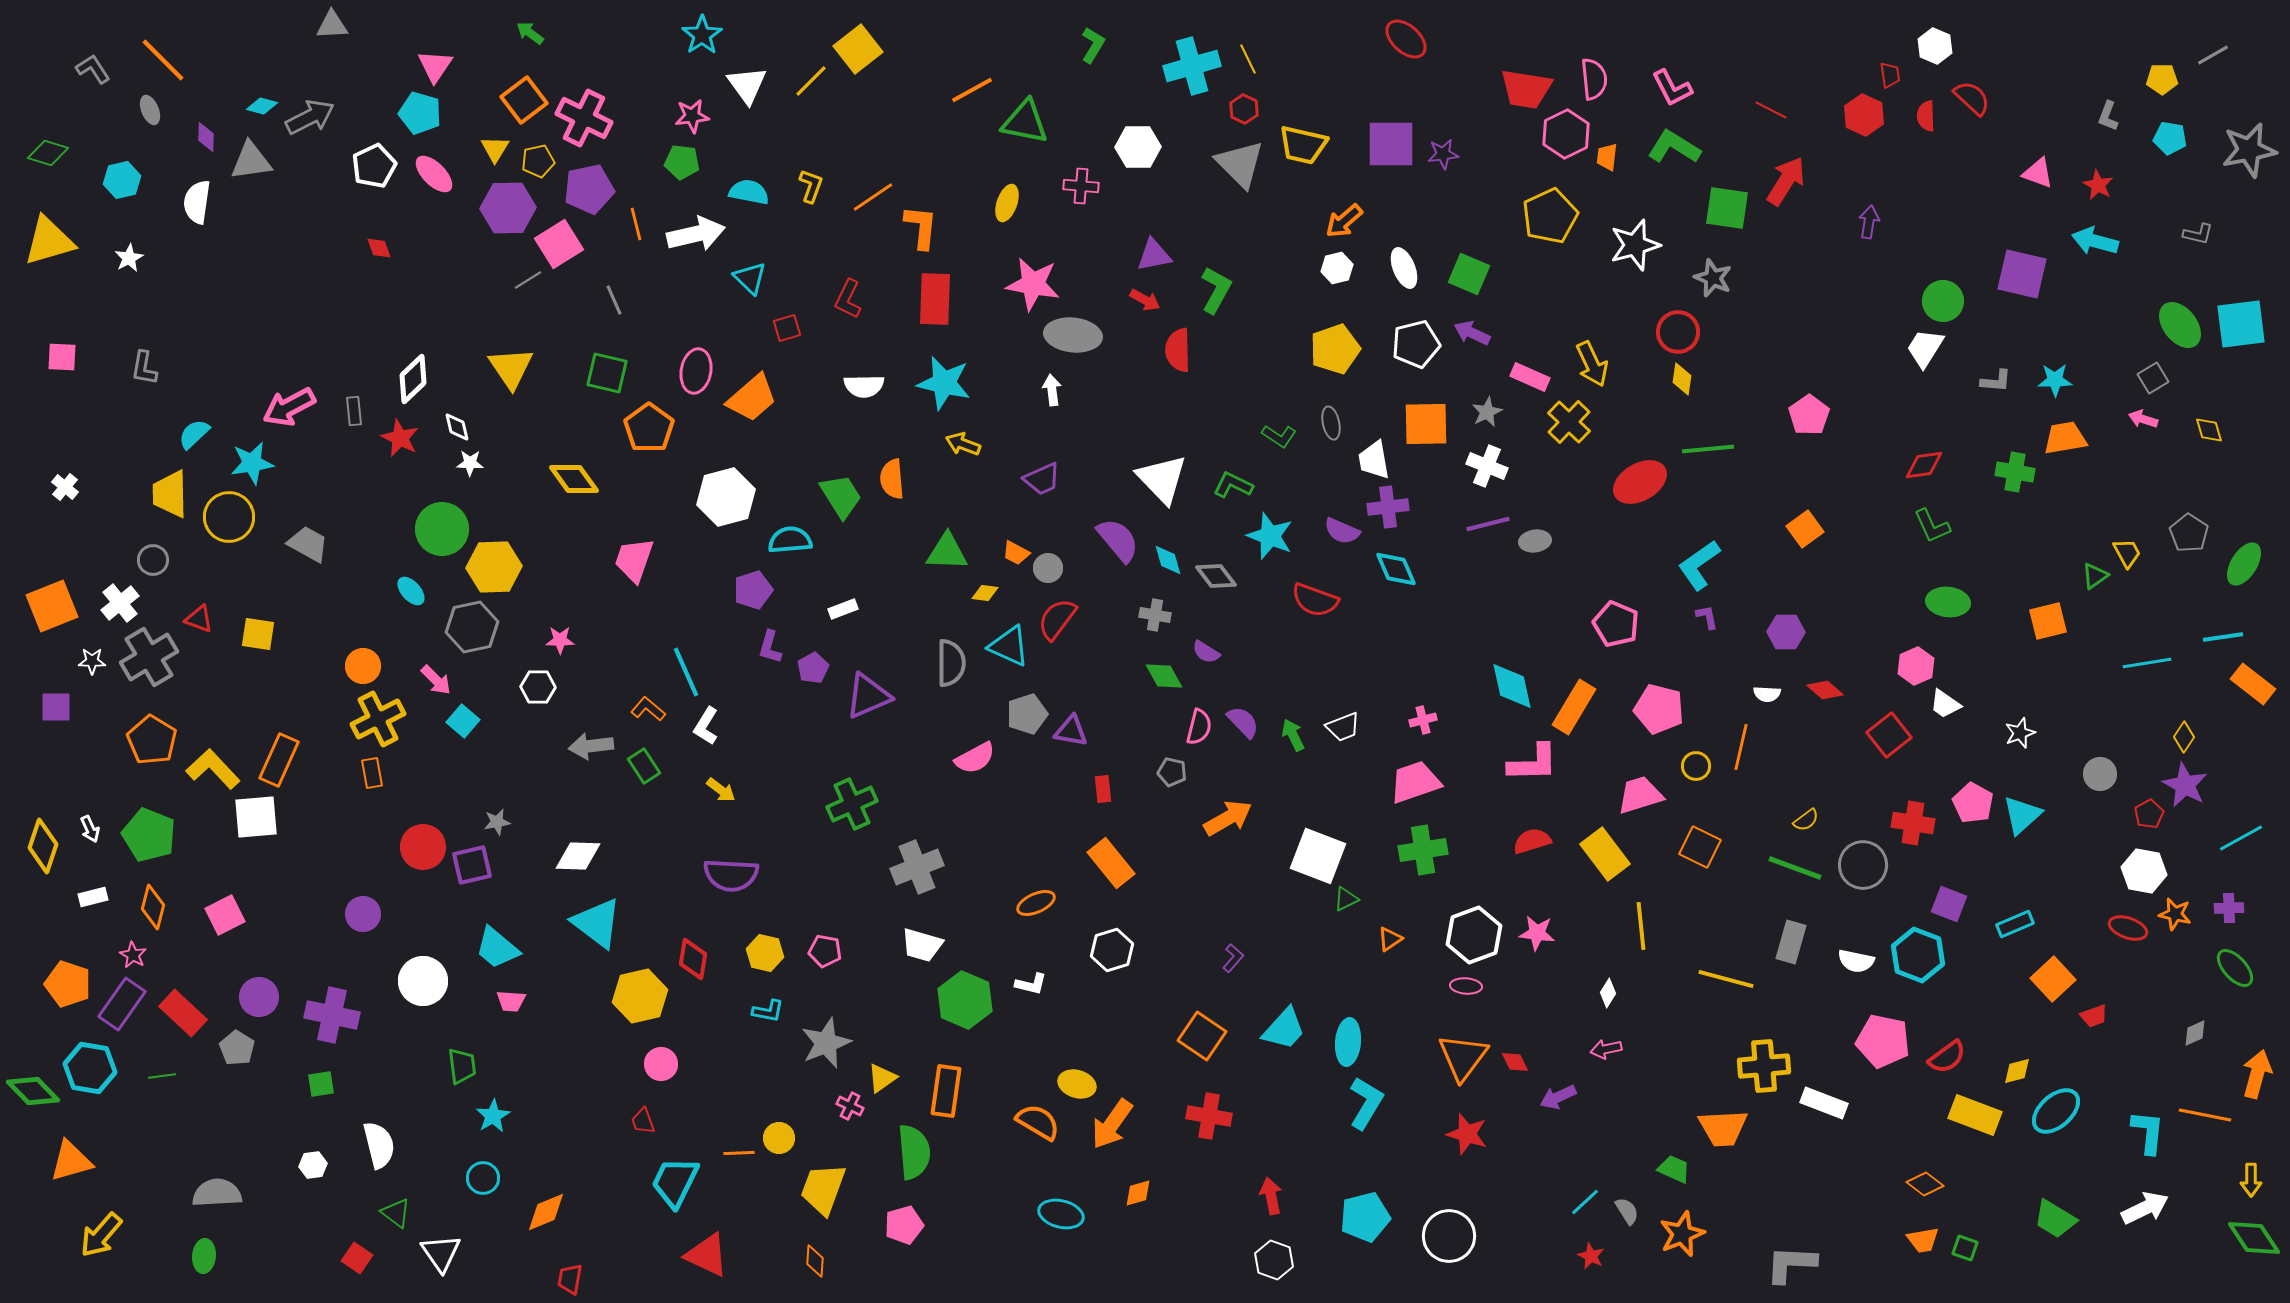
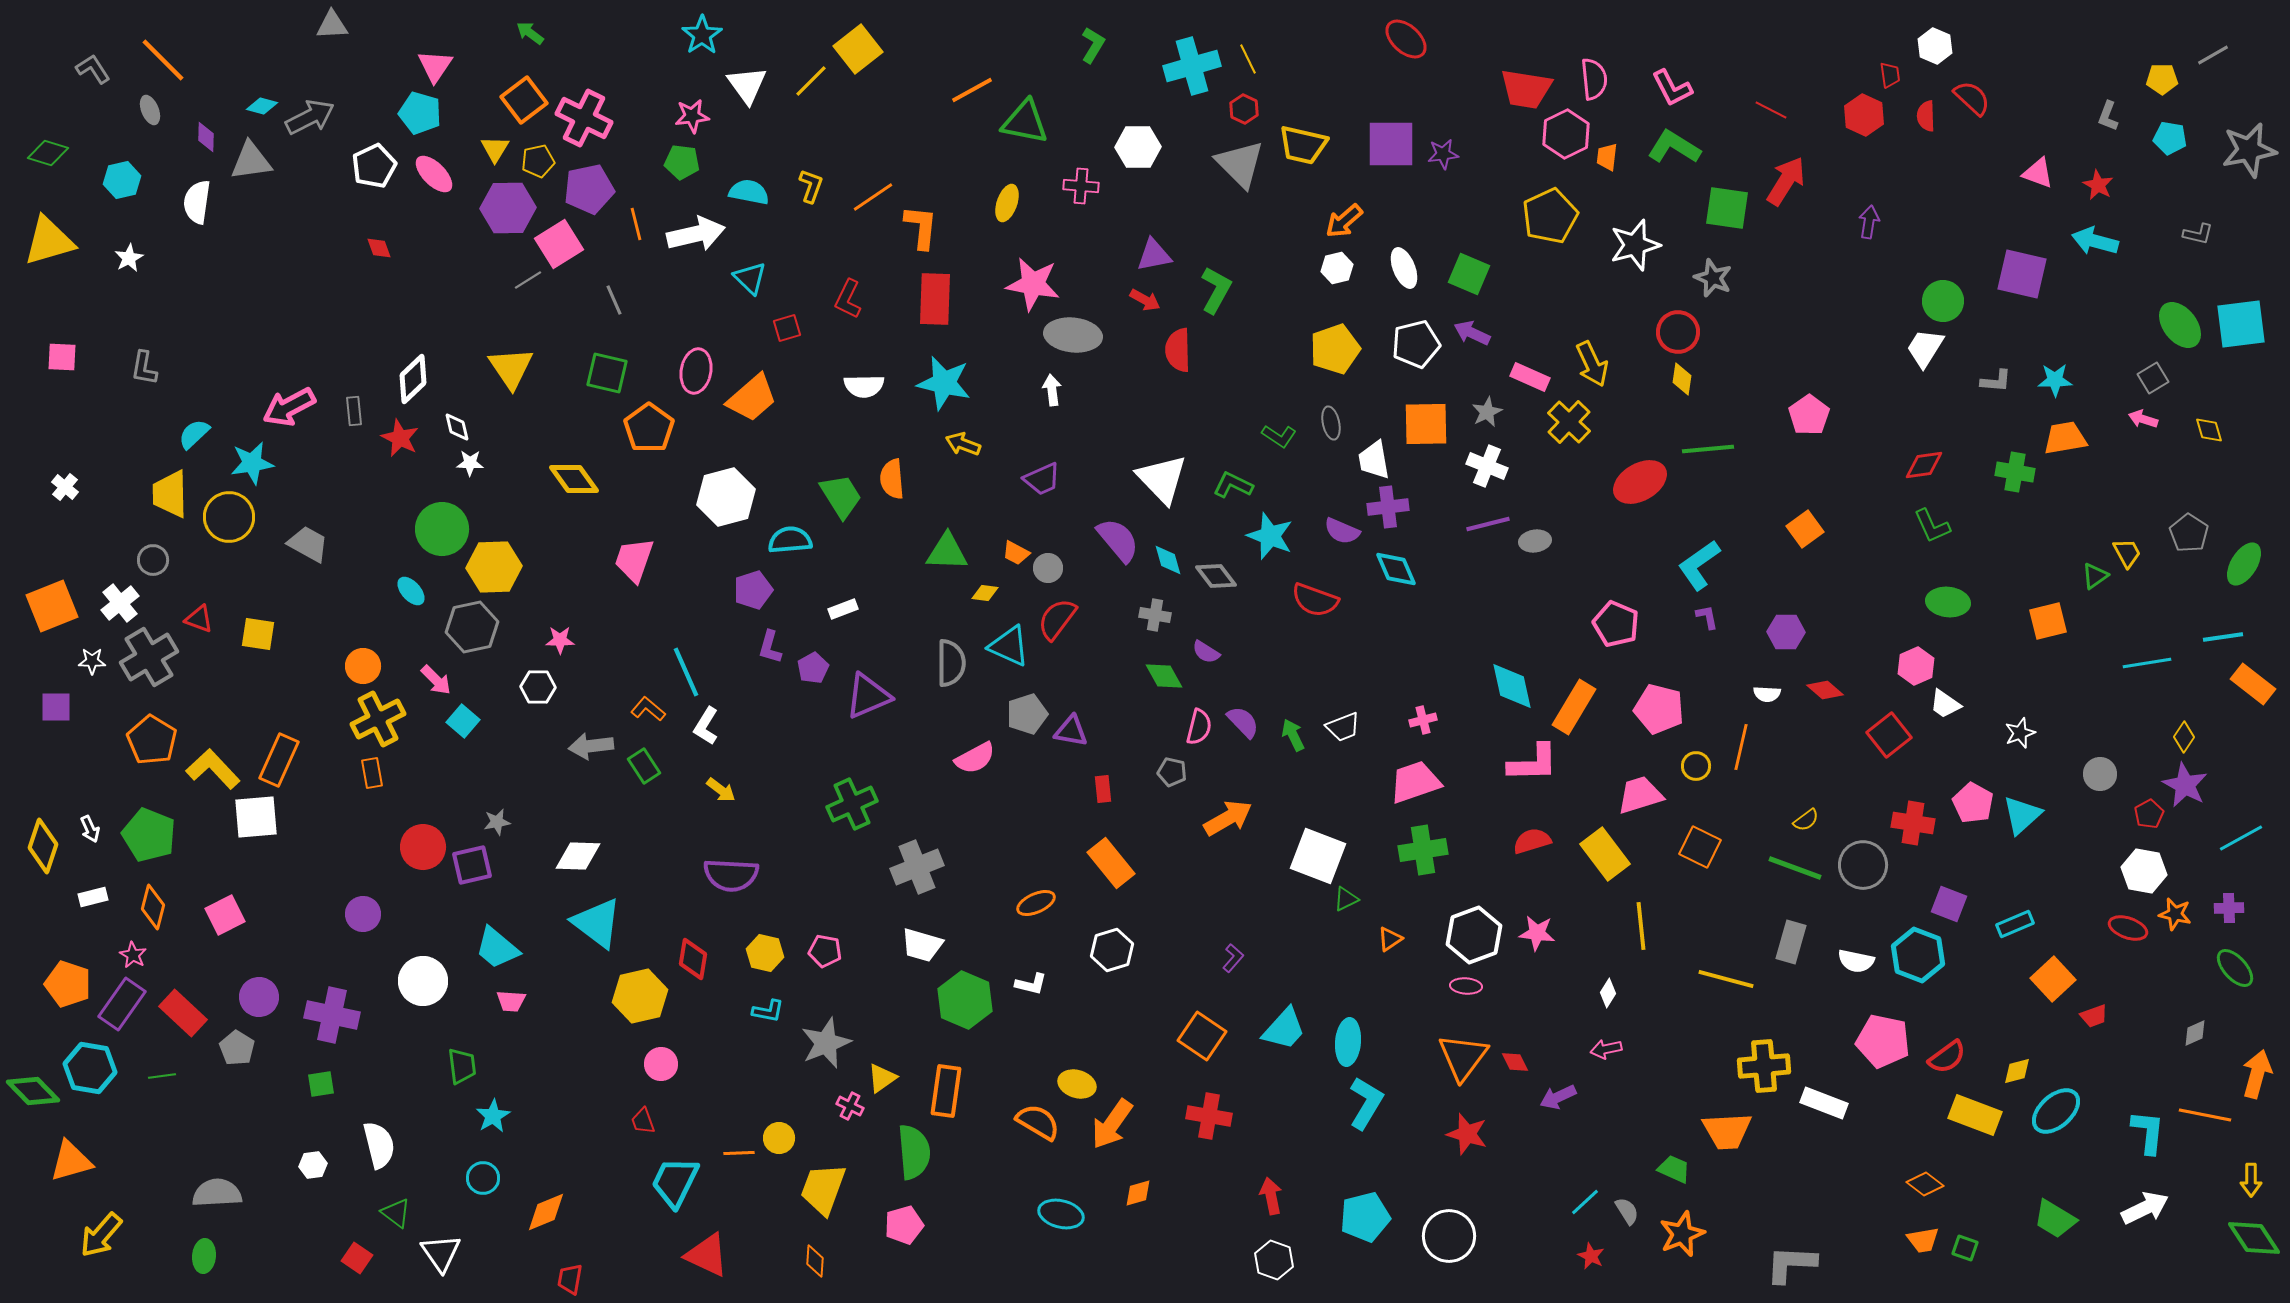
orange trapezoid at (1723, 1128): moved 4 px right, 3 px down
